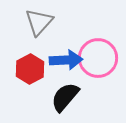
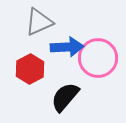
gray triangle: rotated 24 degrees clockwise
blue arrow: moved 1 px right, 13 px up
